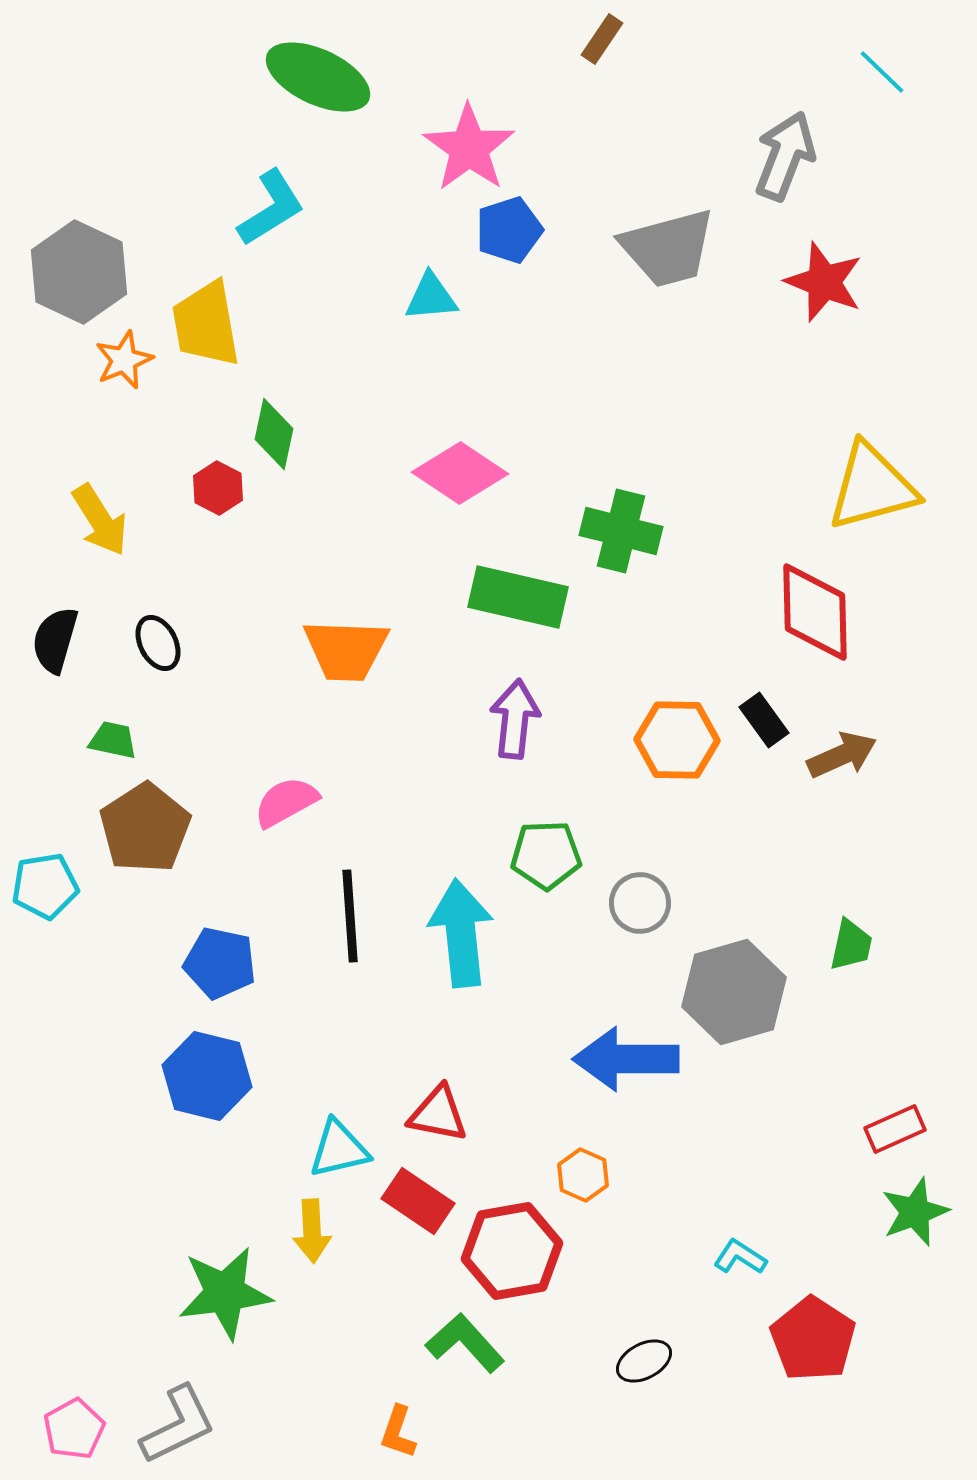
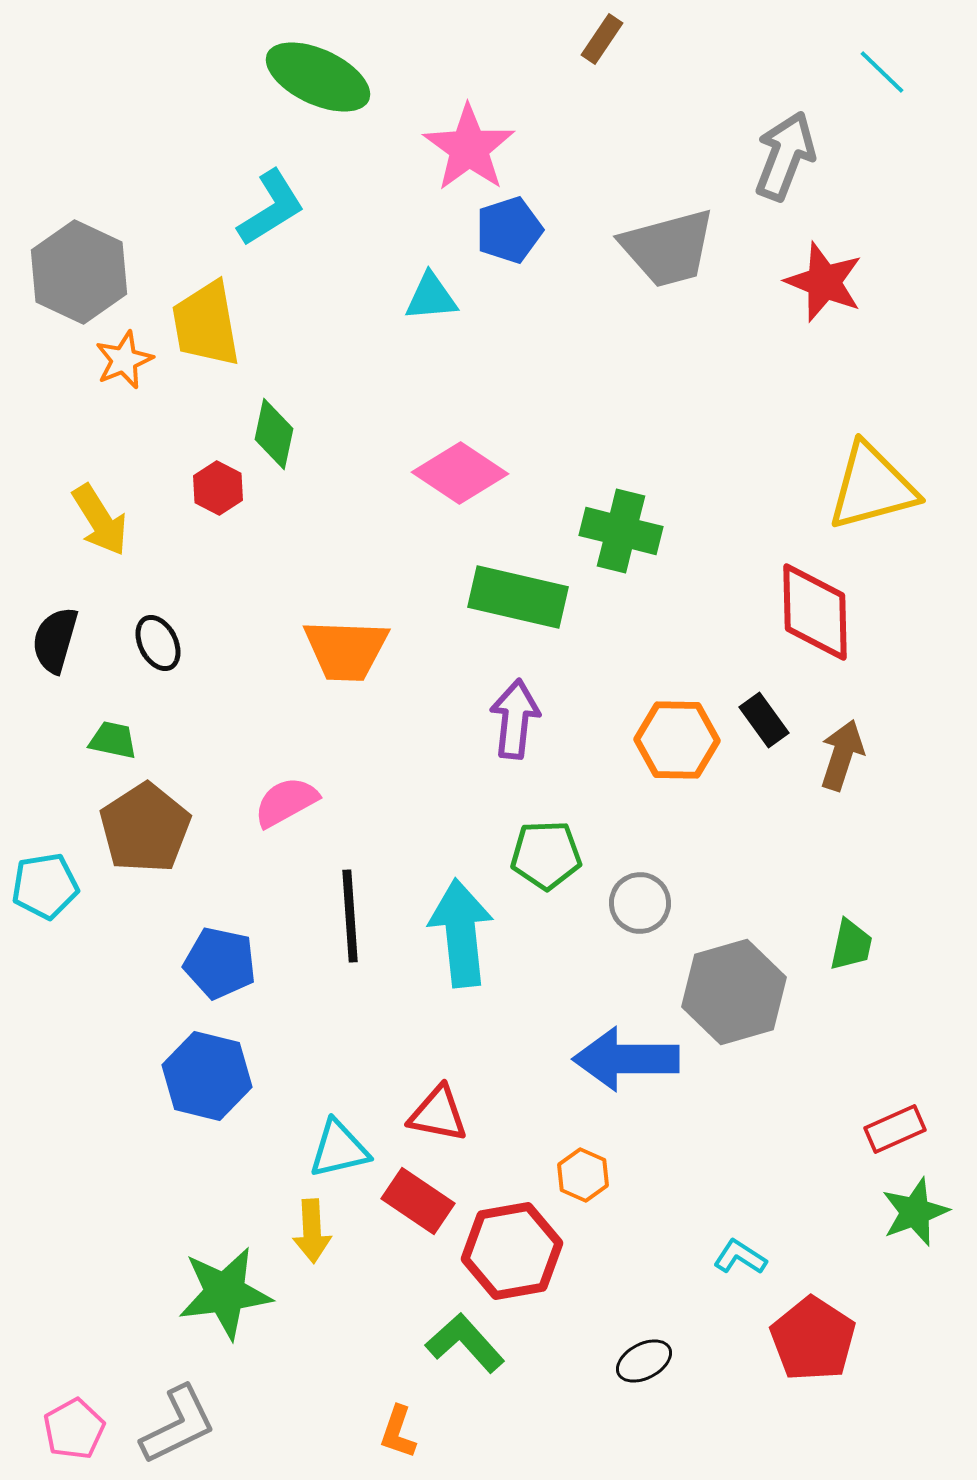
brown arrow at (842, 755): rotated 48 degrees counterclockwise
